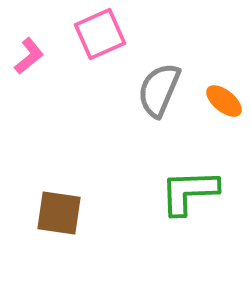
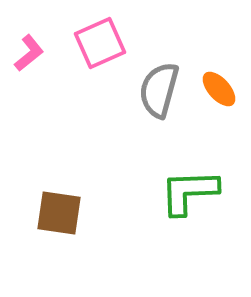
pink square: moved 9 px down
pink L-shape: moved 3 px up
gray semicircle: rotated 8 degrees counterclockwise
orange ellipse: moved 5 px left, 12 px up; rotated 9 degrees clockwise
